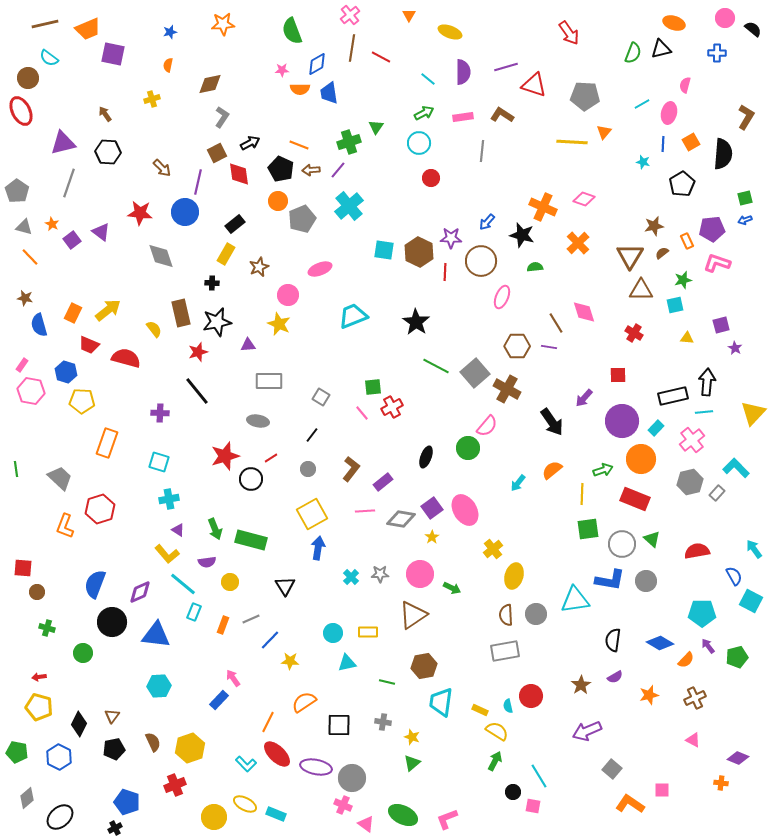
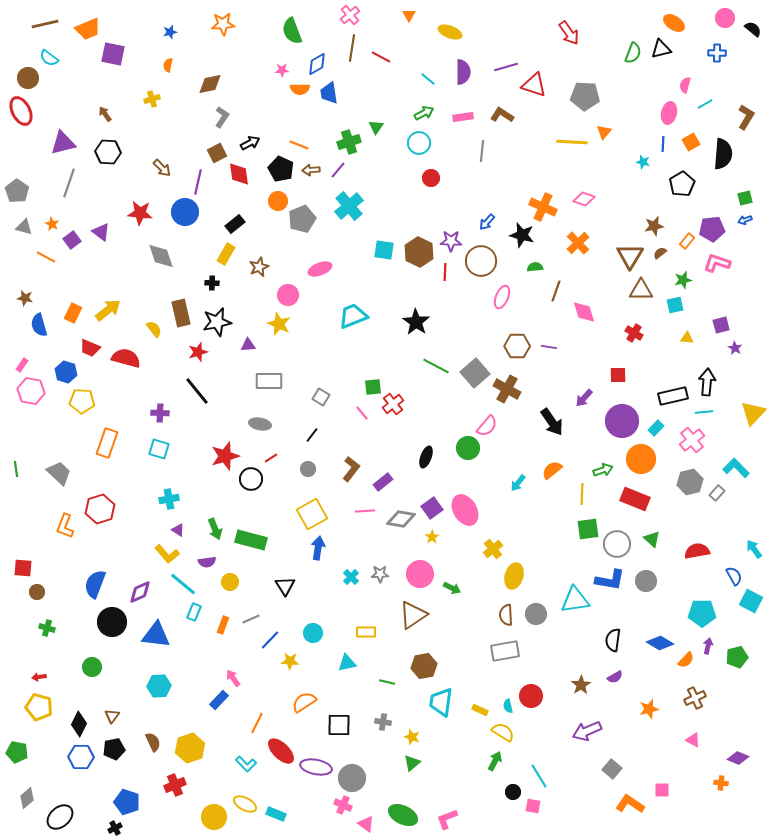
orange ellipse at (674, 23): rotated 15 degrees clockwise
cyan line at (642, 104): moved 63 px right
purple star at (451, 238): moved 3 px down
orange rectangle at (687, 241): rotated 63 degrees clockwise
brown semicircle at (662, 253): moved 2 px left
orange line at (30, 257): moved 16 px right; rotated 18 degrees counterclockwise
brown line at (556, 323): moved 32 px up; rotated 50 degrees clockwise
red trapezoid at (89, 345): moved 1 px right, 3 px down
red cross at (392, 407): moved 1 px right, 3 px up; rotated 10 degrees counterclockwise
gray ellipse at (258, 421): moved 2 px right, 3 px down
cyan square at (159, 462): moved 13 px up
gray trapezoid at (60, 478): moved 1 px left, 5 px up
gray circle at (622, 544): moved 5 px left
yellow rectangle at (368, 632): moved 2 px left
cyan circle at (333, 633): moved 20 px left
purple arrow at (708, 646): rotated 49 degrees clockwise
green circle at (83, 653): moved 9 px right, 14 px down
orange star at (649, 695): moved 14 px down
orange line at (268, 722): moved 11 px left, 1 px down
yellow semicircle at (497, 731): moved 6 px right, 1 px down
red ellipse at (277, 754): moved 4 px right, 3 px up
blue hexagon at (59, 757): moved 22 px right; rotated 25 degrees counterclockwise
